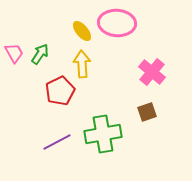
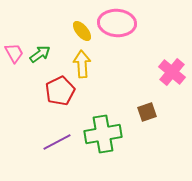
green arrow: rotated 20 degrees clockwise
pink cross: moved 20 px right
